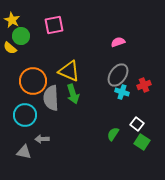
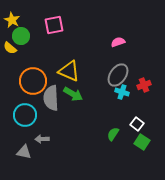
green arrow: rotated 42 degrees counterclockwise
